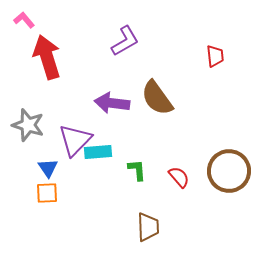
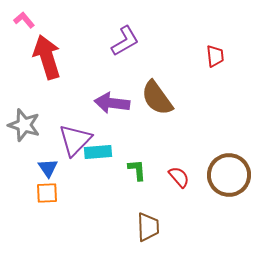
gray star: moved 4 px left
brown circle: moved 4 px down
